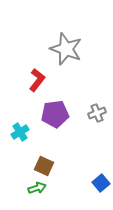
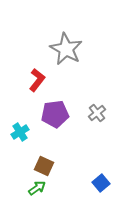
gray star: rotated 8 degrees clockwise
gray cross: rotated 18 degrees counterclockwise
green arrow: rotated 18 degrees counterclockwise
